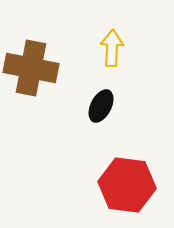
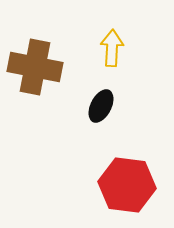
brown cross: moved 4 px right, 1 px up
